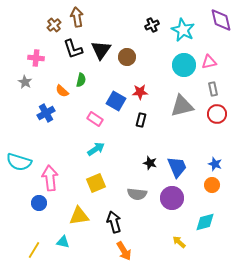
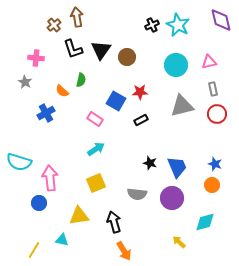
cyan star: moved 5 px left, 5 px up
cyan circle: moved 8 px left
black rectangle: rotated 48 degrees clockwise
cyan triangle: moved 1 px left, 2 px up
